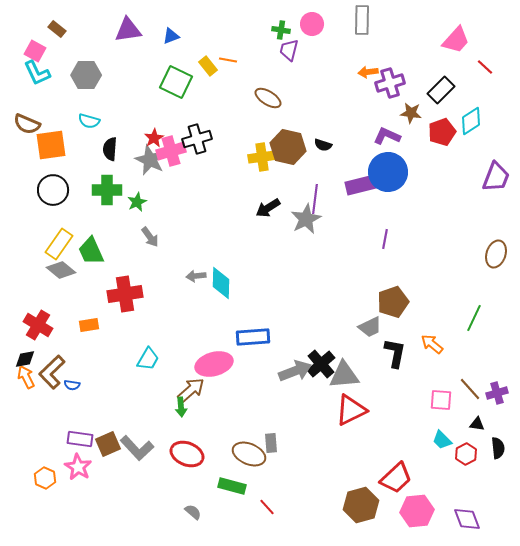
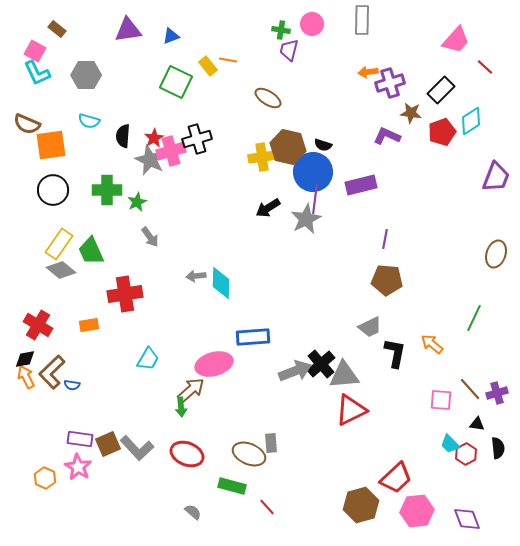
black semicircle at (110, 149): moved 13 px right, 13 px up
blue circle at (388, 172): moved 75 px left
brown pentagon at (393, 302): moved 6 px left, 22 px up; rotated 24 degrees clockwise
cyan trapezoid at (442, 440): moved 8 px right, 4 px down
